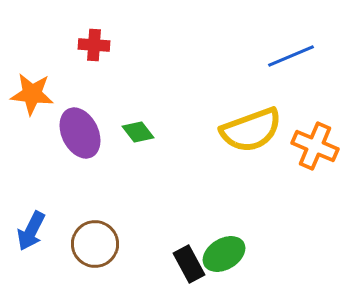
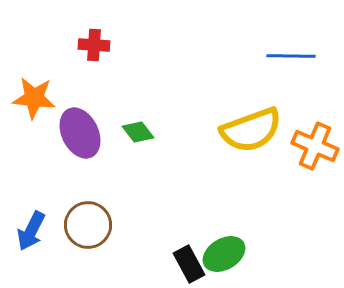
blue line: rotated 24 degrees clockwise
orange star: moved 2 px right, 4 px down
brown circle: moved 7 px left, 19 px up
